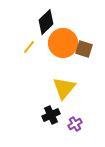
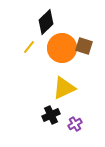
orange circle: moved 1 px left, 5 px down
brown square: moved 3 px up
yellow triangle: rotated 25 degrees clockwise
